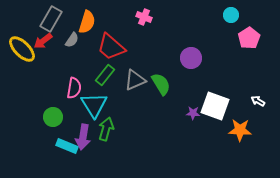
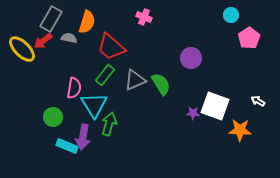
gray semicircle: moved 3 px left, 2 px up; rotated 112 degrees counterclockwise
green arrow: moved 3 px right, 5 px up
